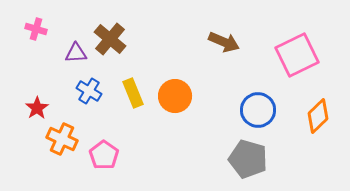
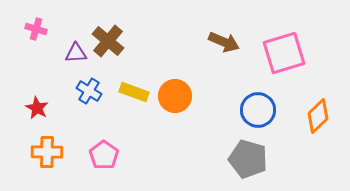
brown cross: moved 2 px left, 2 px down
pink square: moved 13 px left, 2 px up; rotated 9 degrees clockwise
yellow rectangle: moved 1 px right, 1 px up; rotated 48 degrees counterclockwise
red star: rotated 10 degrees counterclockwise
orange cross: moved 15 px left, 13 px down; rotated 24 degrees counterclockwise
